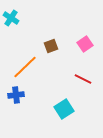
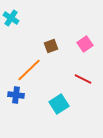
orange line: moved 4 px right, 3 px down
blue cross: rotated 14 degrees clockwise
cyan square: moved 5 px left, 5 px up
